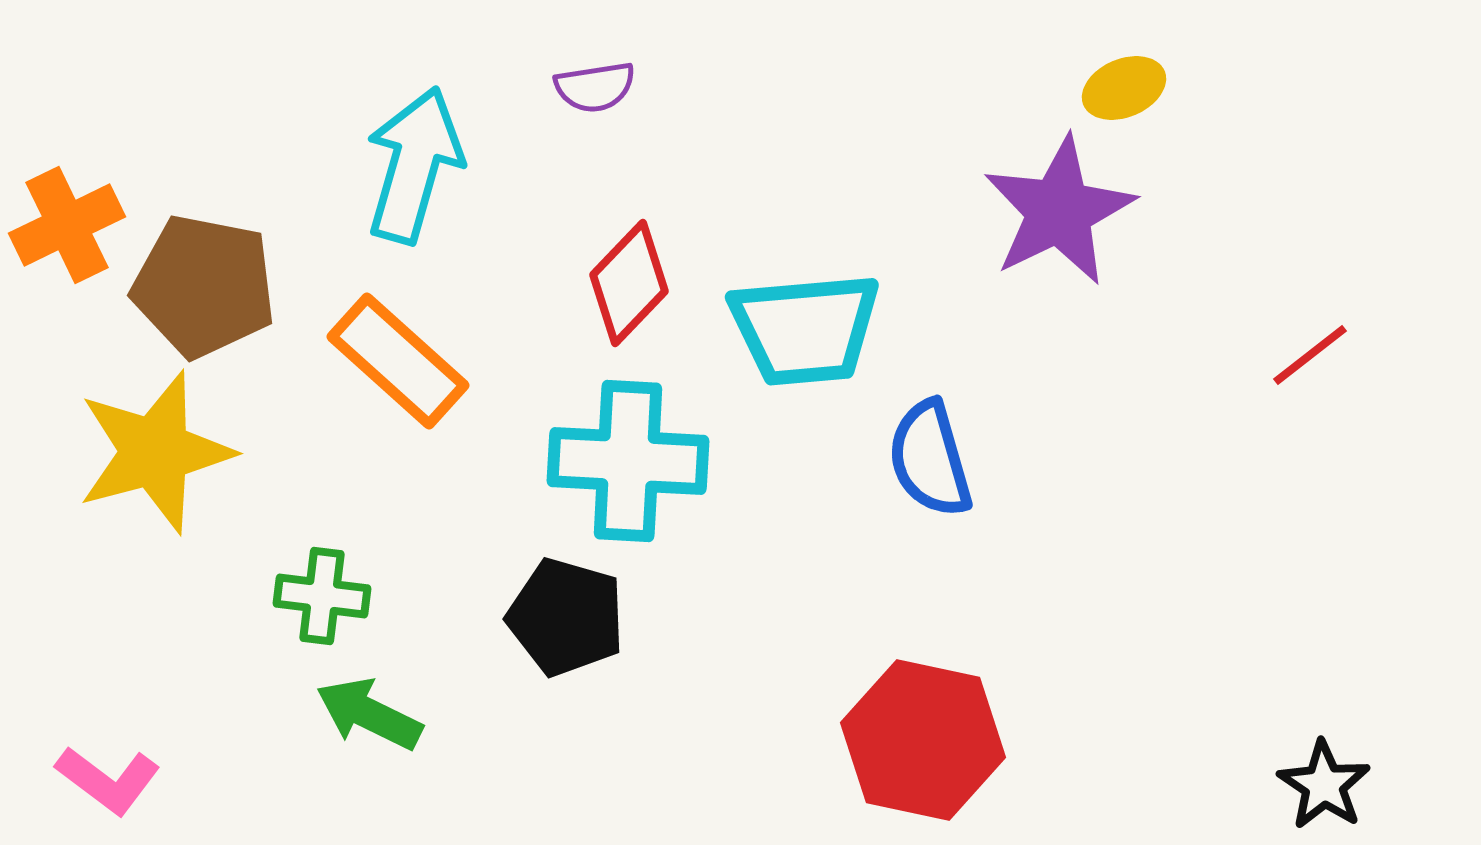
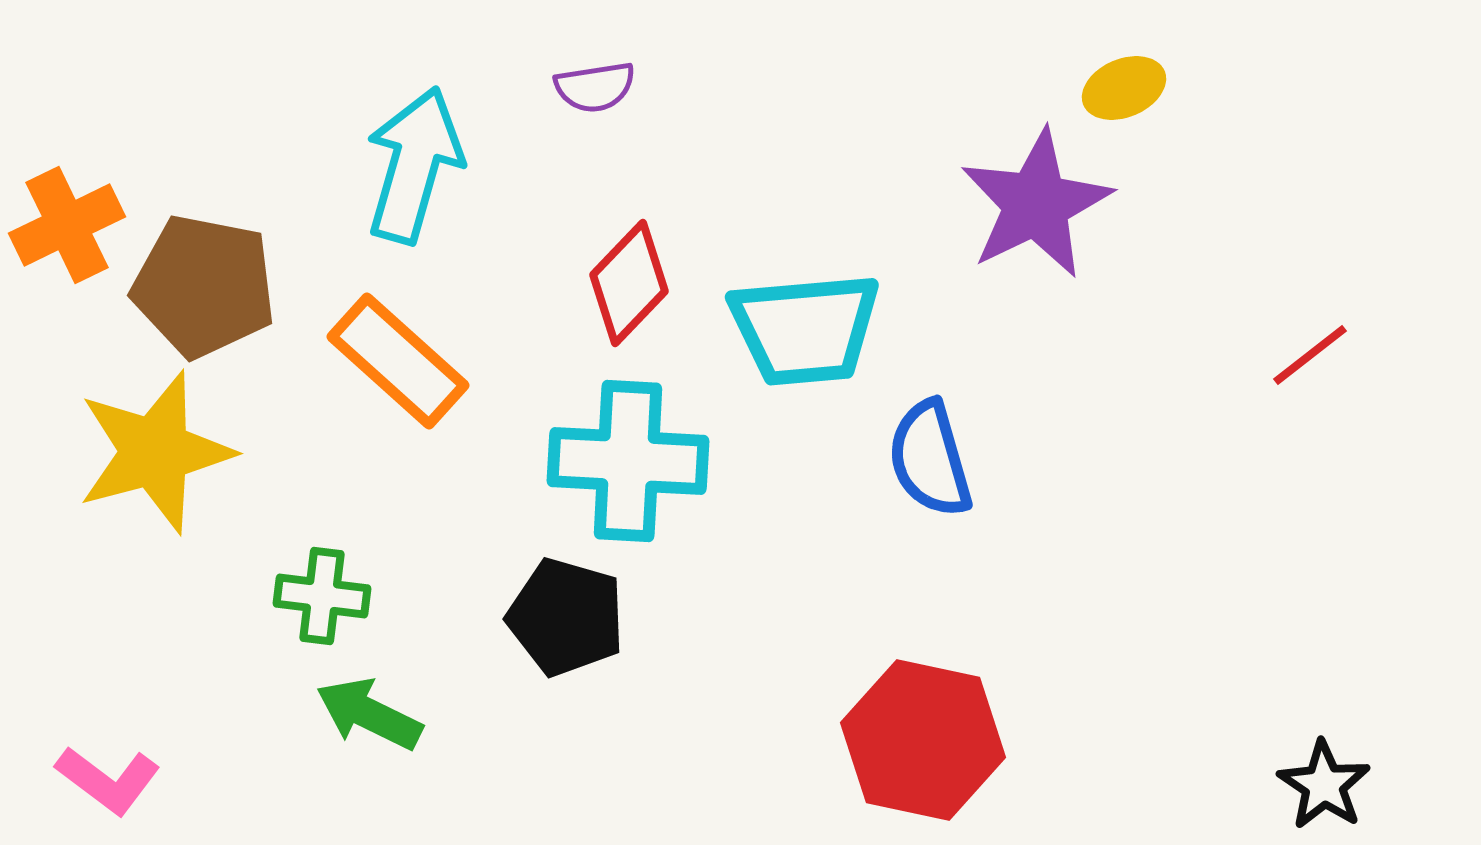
purple star: moved 23 px left, 7 px up
